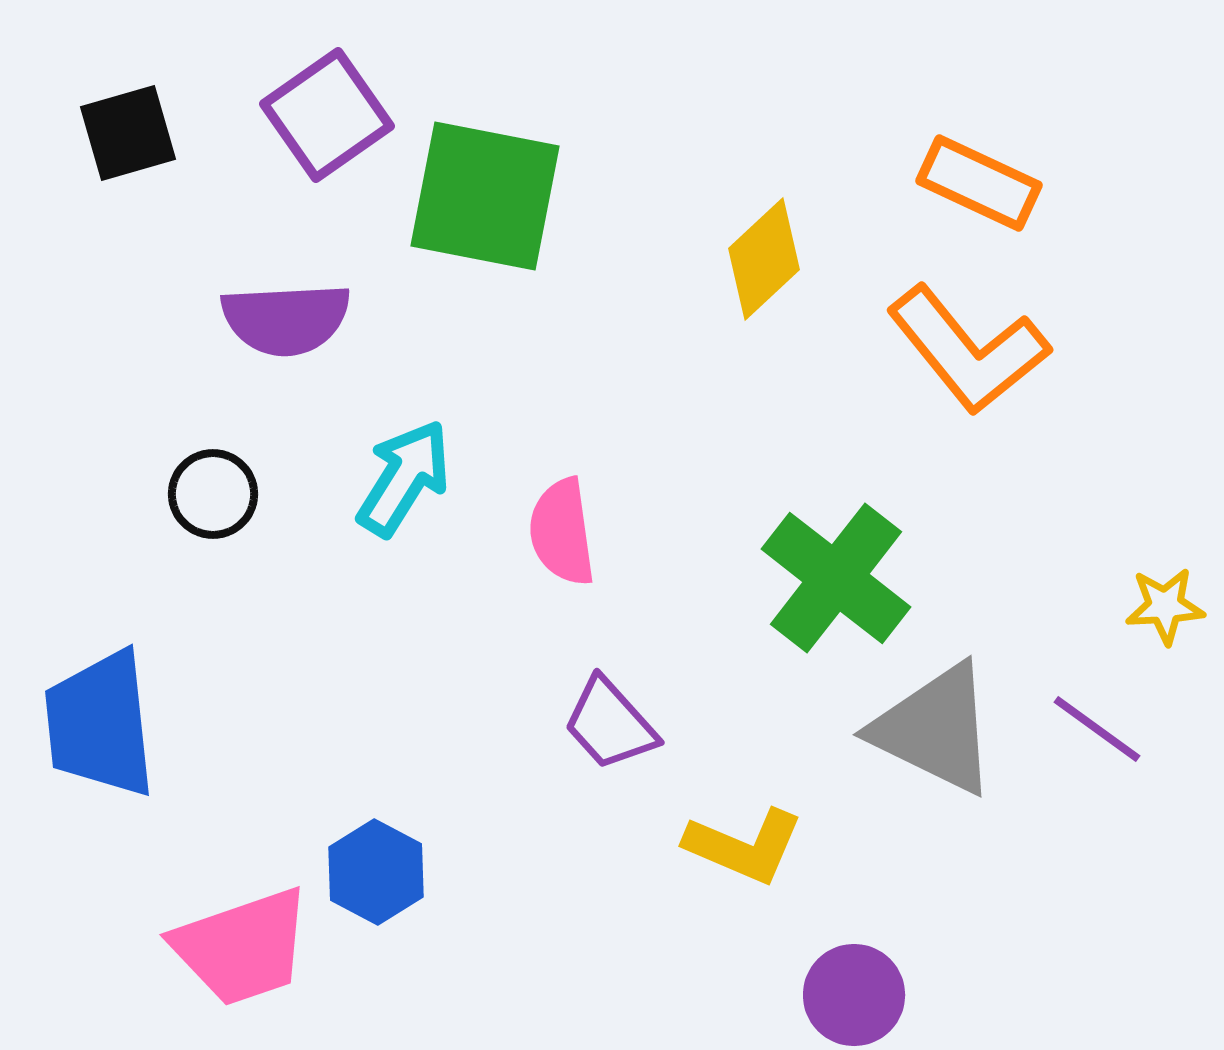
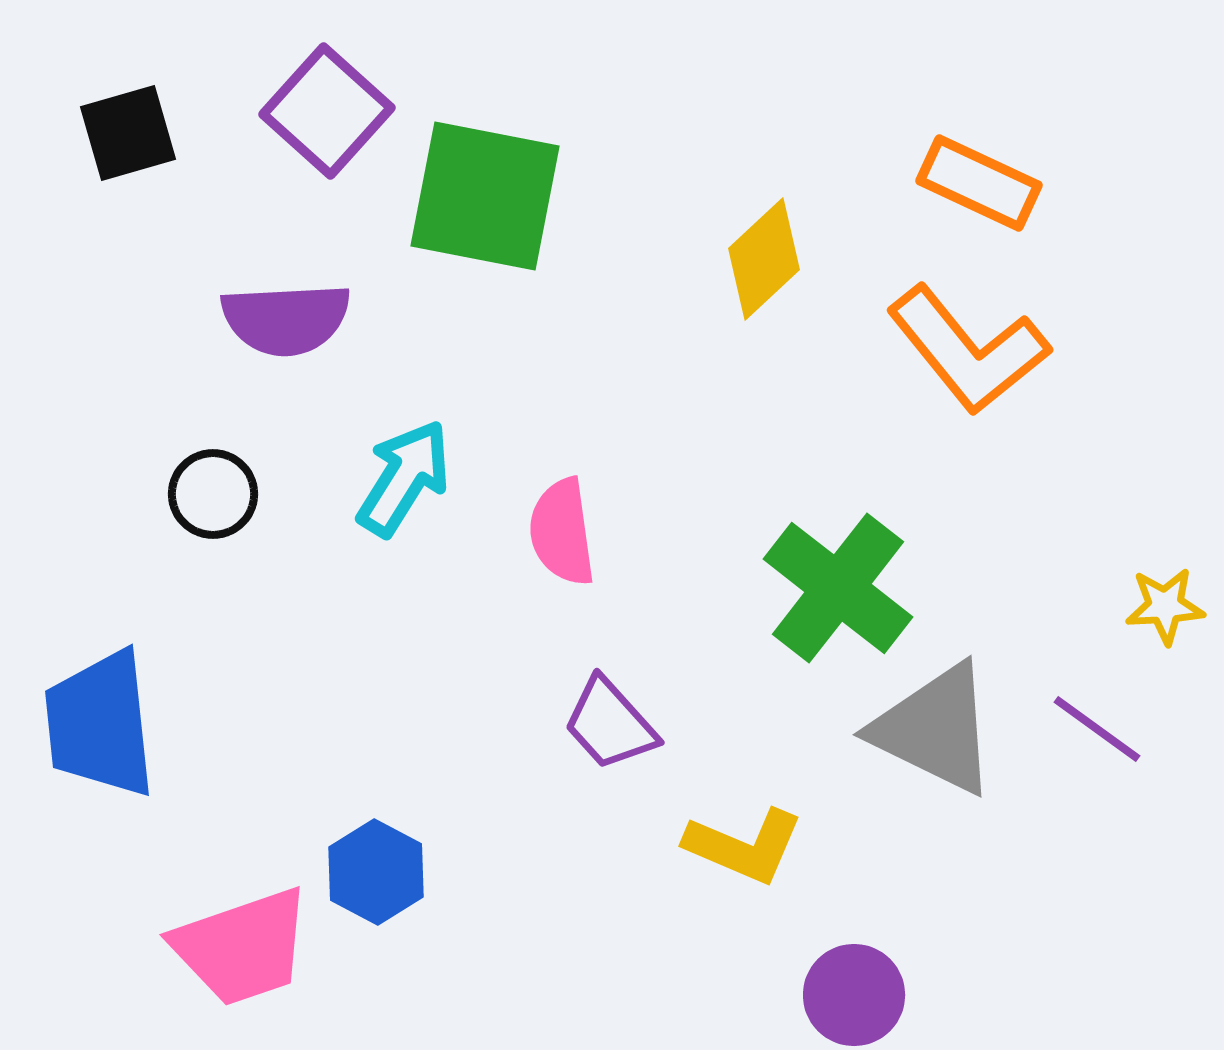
purple square: moved 4 px up; rotated 13 degrees counterclockwise
green cross: moved 2 px right, 10 px down
